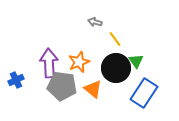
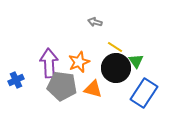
yellow line: moved 8 px down; rotated 21 degrees counterclockwise
orange triangle: rotated 24 degrees counterclockwise
